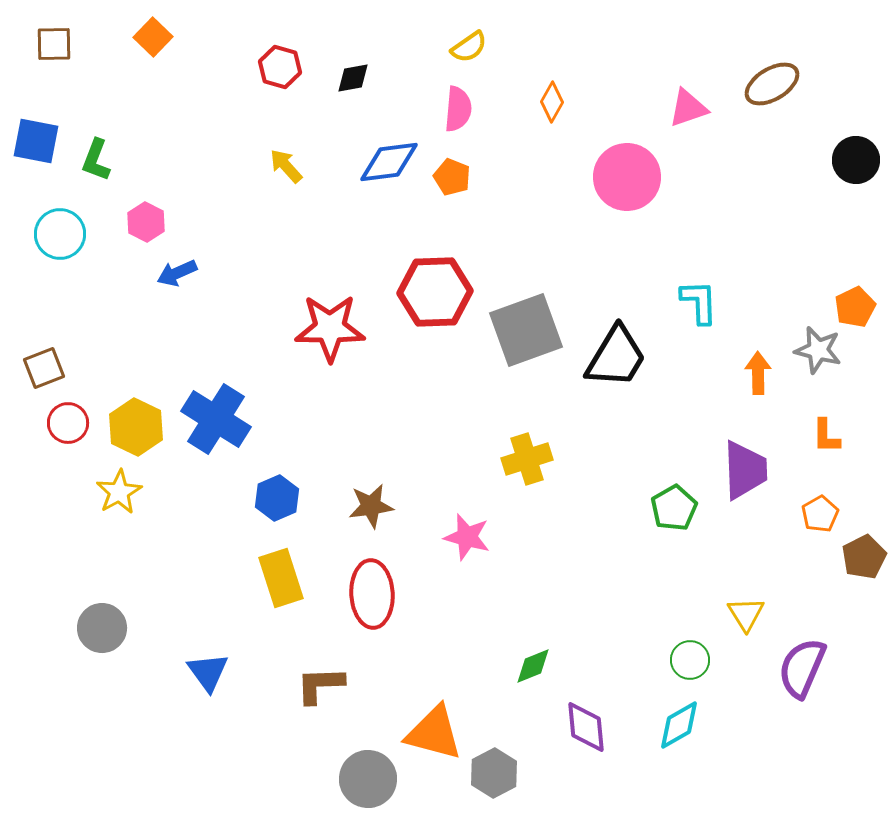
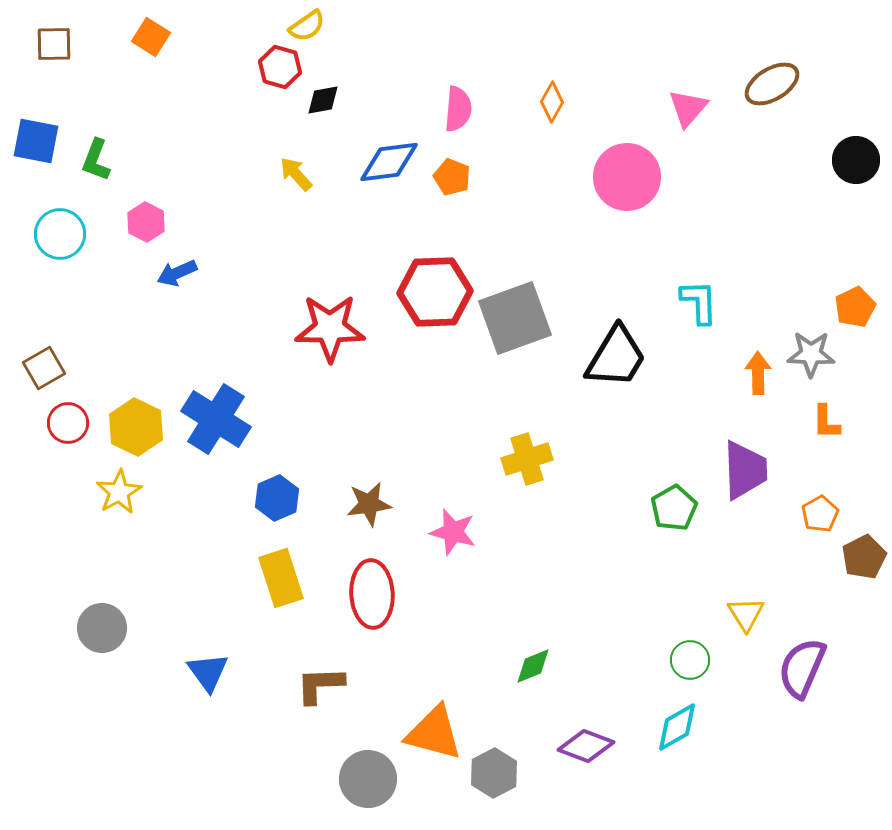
orange square at (153, 37): moved 2 px left; rotated 12 degrees counterclockwise
yellow semicircle at (469, 47): moved 162 px left, 21 px up
black diamond at (353, 78): moved 30 px left, 22 px down
pink triangle at (688, 108): rotated 30 degrees counterclockwise
yellow arrow at (286, 166): moved 10 px right, 8 px down
gray square at (526, 330): moved 11 px left, 12 px up
gray star at (818, 350): moved 7 px left, 4 px down; rotated 12 degrees counterclockwise
brown square at (44, 368): rotated 9 degrees counterclockwise
orange L-shape at (826, 436): moved 14 px up
brown star at (371, 506): moved 2 px left, 2 px up
pink star at (467, 537): moved 14 px left, 5 px up
cyan diamond at (679, 725): moved 2 px left, 2 px down
purple diamond at (586, 727): moved 19 px down; rotated 64 degrees counterclockwise
